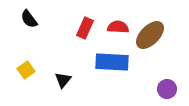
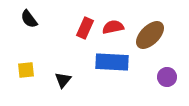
red semicircle: moved 5 px left; rotated 15 degrees counterclockwise
yellow square: rotated 30 degrees clockwise
purple circle: moved 12 px up
